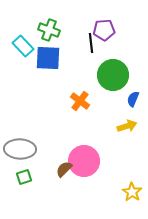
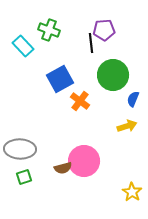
blue square: moved 12 px right, 21 px down; rotated 32 degrees counterclockwise
brown semicircle: moved 1 px left, 1 px up; rotated 150 degrees counterclockwise
